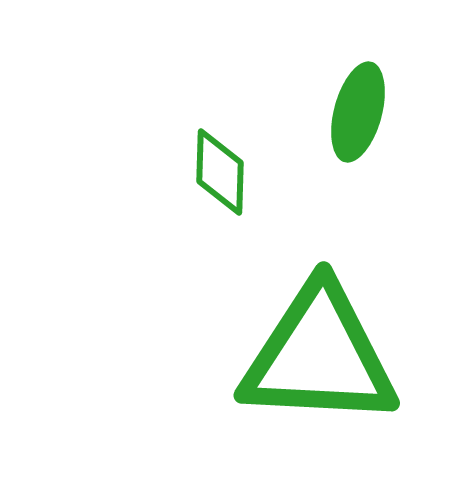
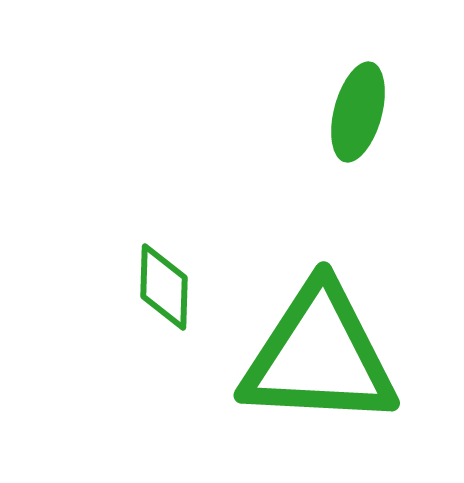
green diamond: moved 56 px left, 115 px down
